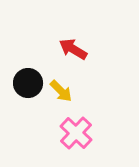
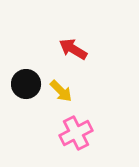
black circle: moved 2 px left, 1 px down
pink cross: rotated 20 degrees clockwise
